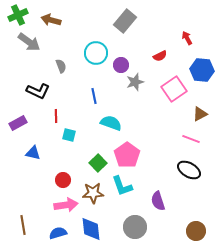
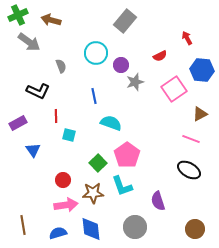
blue triangle: moved 3 px up; rotated 42 degrees clockwise
brown circle: moved 1 px left, 2 px up
